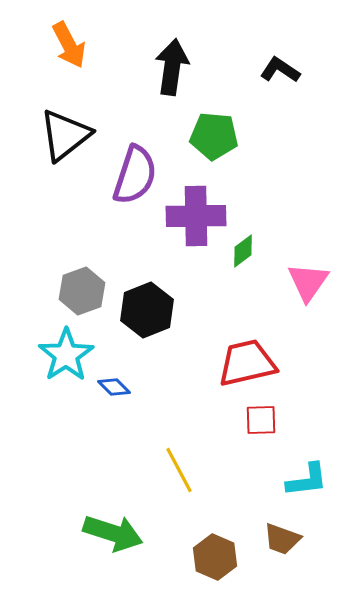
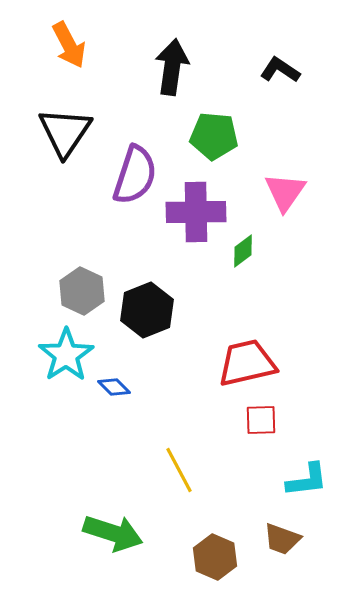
black triangle: moved 3 px up; rotated 18 degrees counterclockwise
purple cross: moved 4 px up
pink triangle: moved 23 px left, 90 px up
gray hexagon: rotated 15 degrees counterclockwise
